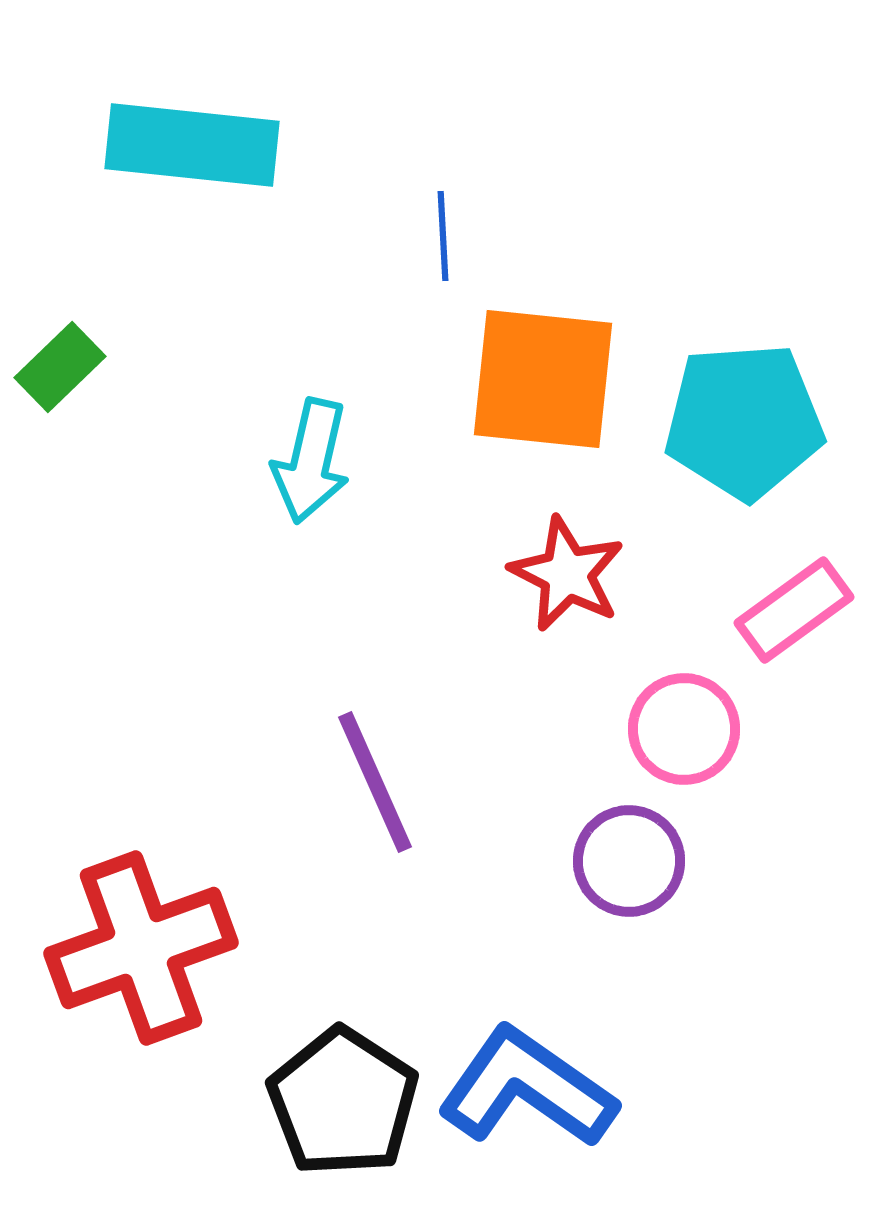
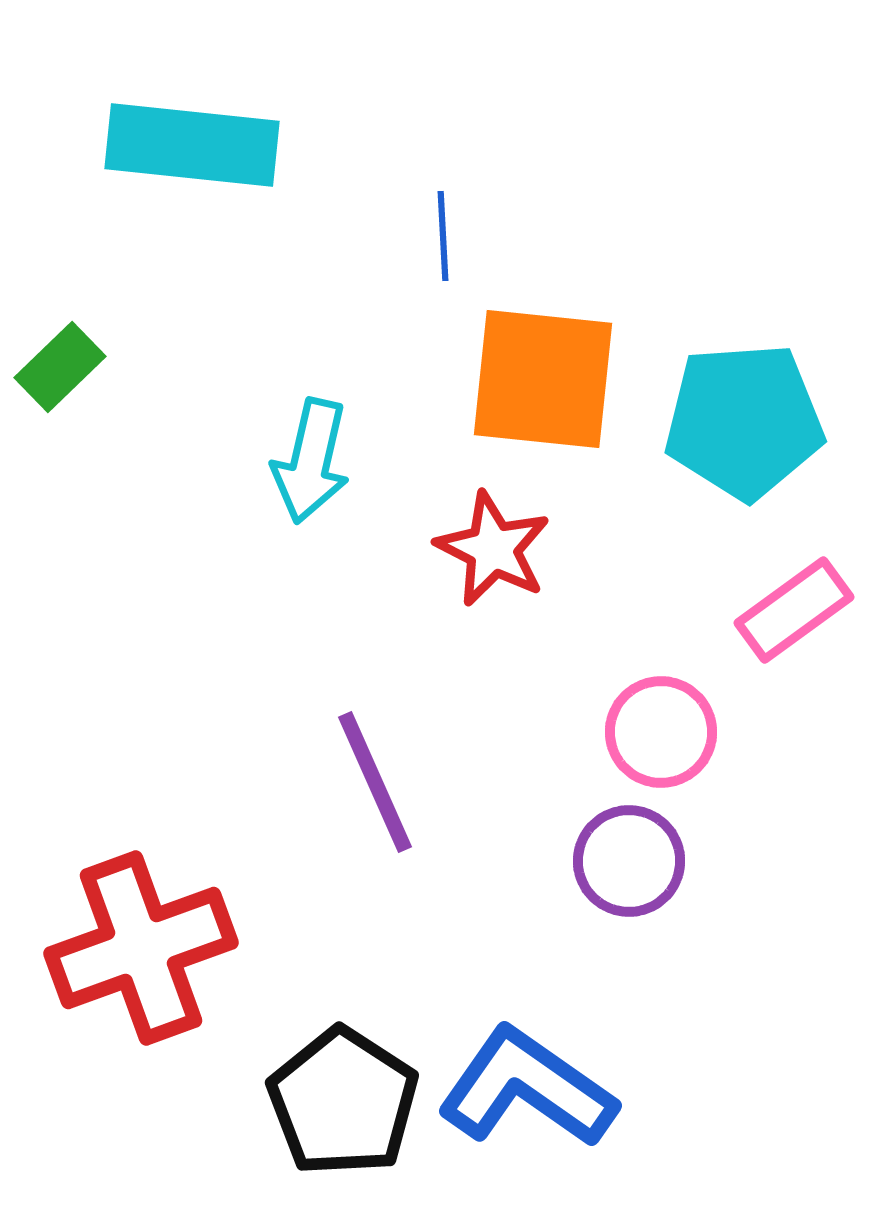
red star: moved 74 px left, 25 px up
pink circle: moved 23 px left, 3 px down
